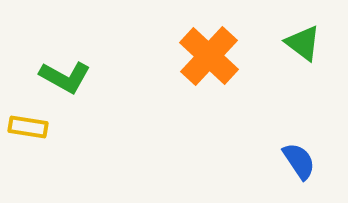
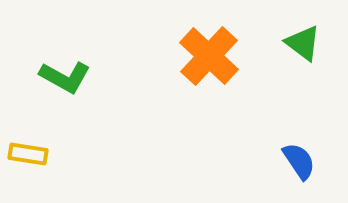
yellow rectangle: moved 27 px down
